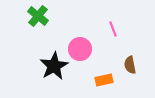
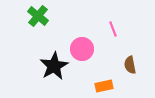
pink circle: moved 2 px right
orange rectangle: moved 6 px down
